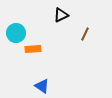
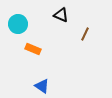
black triangle: rotated 49 degrees clockwise
cyan circle: moved 2 px right, 9 px up
orange rectangle: rotated 28 degrees clockwise
